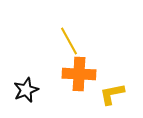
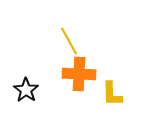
black star: rotated 15 degrees counterclockwise
yellow L-shape: rotated 80 degrees counterclockwise
